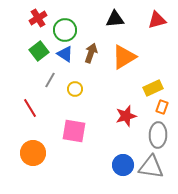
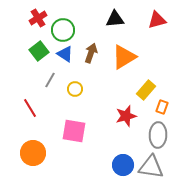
green circle: moved 2 px left
yellow rectangle: moved 7 px left, 2 px down; rotated 24 degrees counterclockwise
